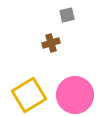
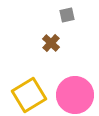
brown cross: rotated 30 degrees counterclockwise
